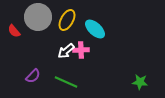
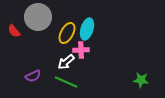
yellow ellipse: moved 13 px down
cyan ellipse: moved 8 px left; rotated 65 degrees clockwise
white arrow: moved 11 px down
purple semicircle: rotated 21 degrees clockwise
green star: moved 1 px right, 2 px up
